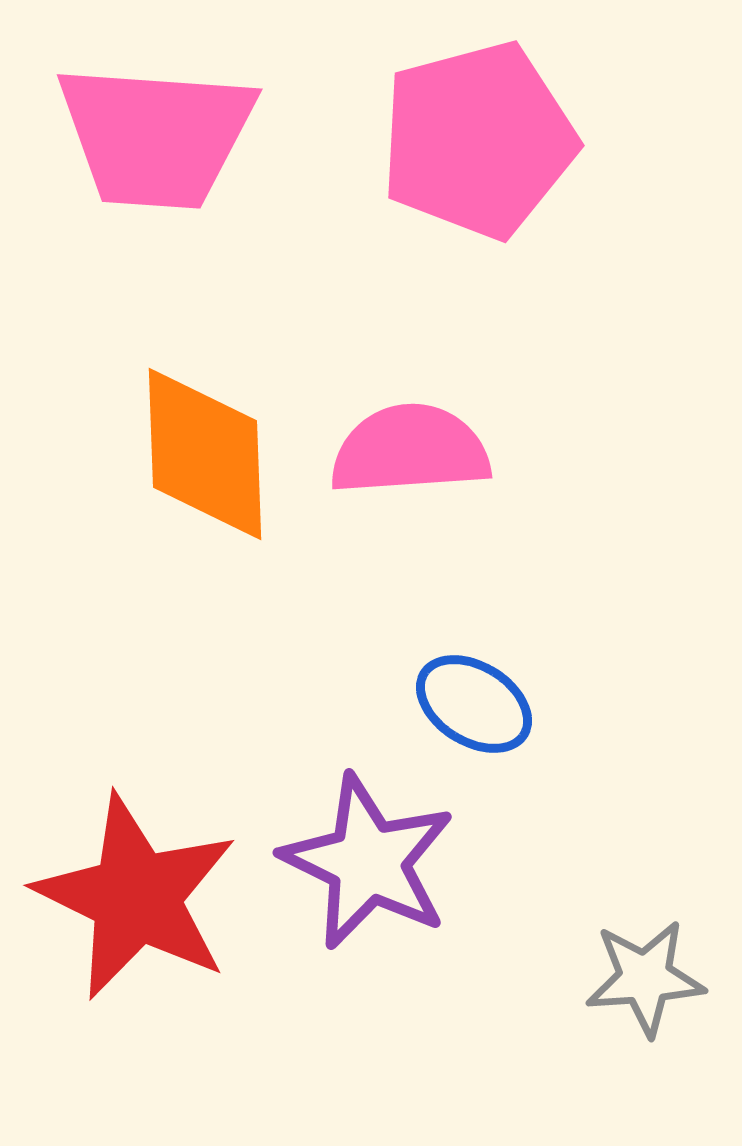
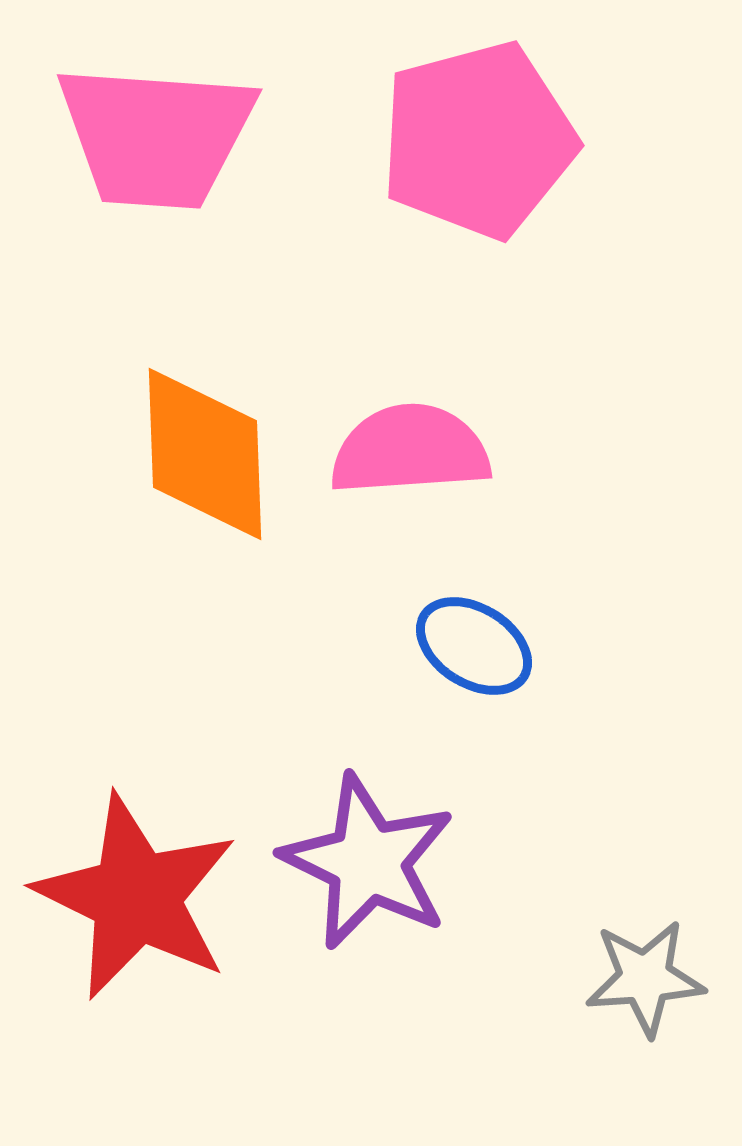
blue ellipse: moved 58 px up
